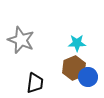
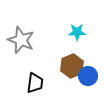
cyan star: moved 11 px up
brown hexagon: moved 2 px left, 2 px up
blue circle: moved 1 px up
